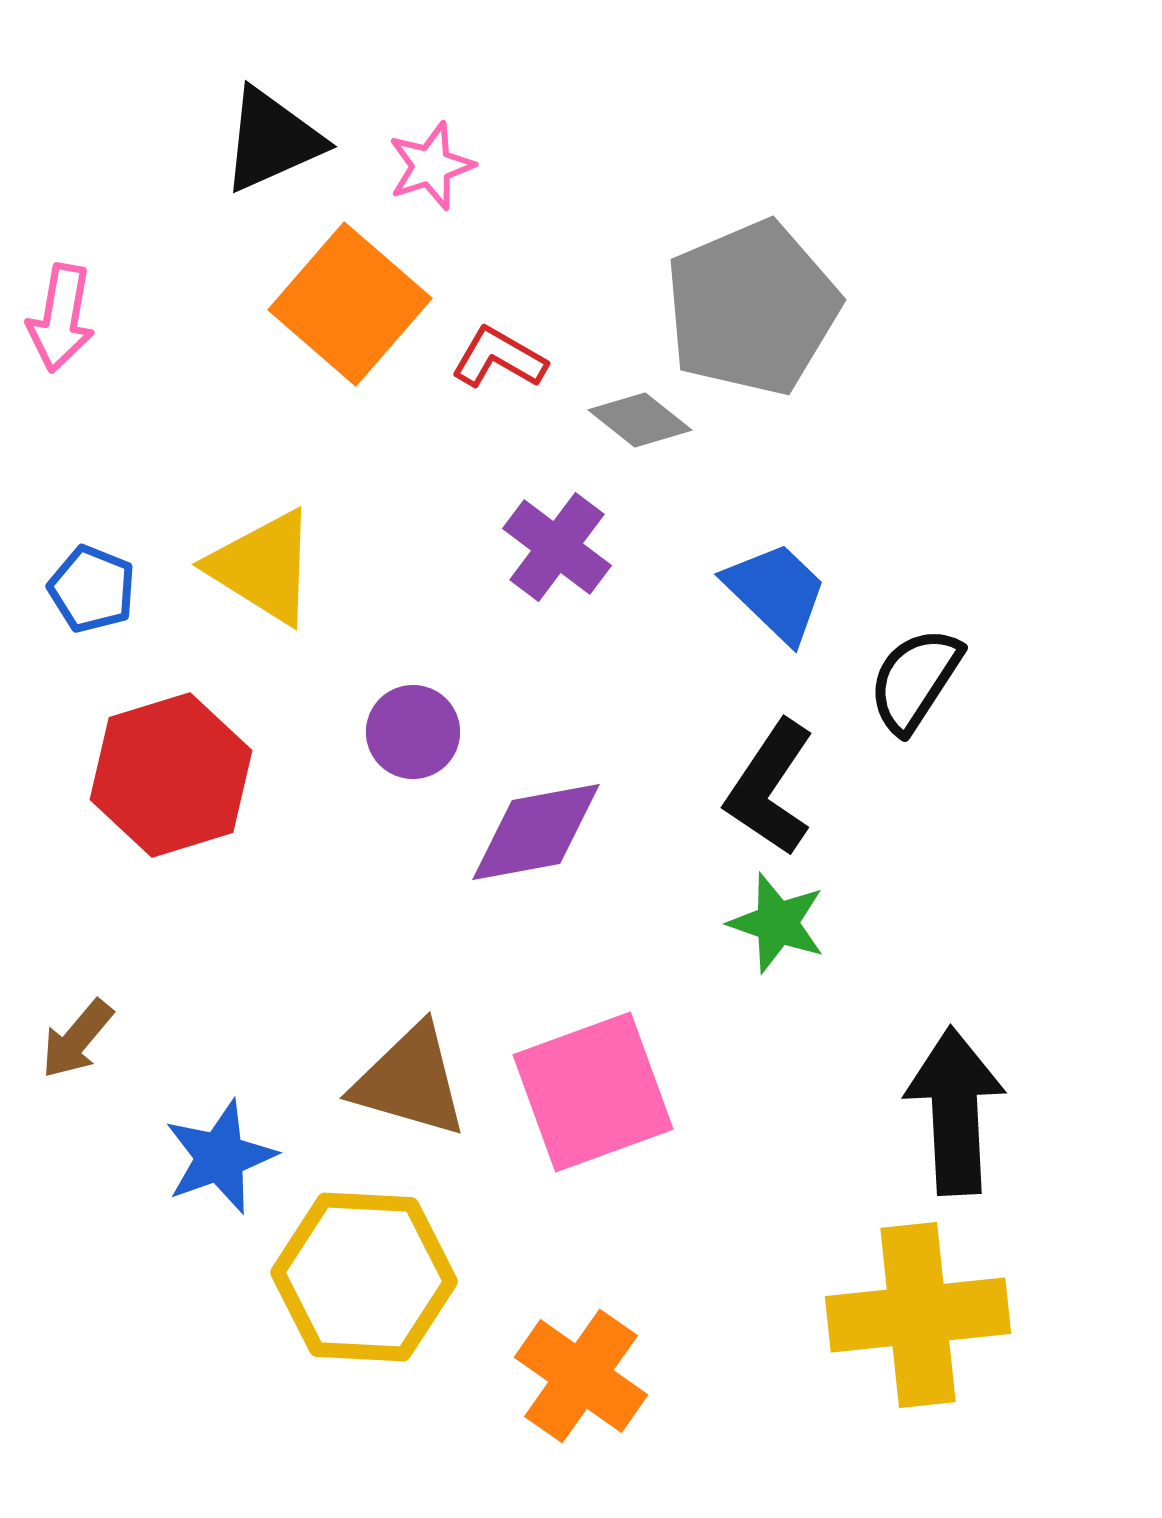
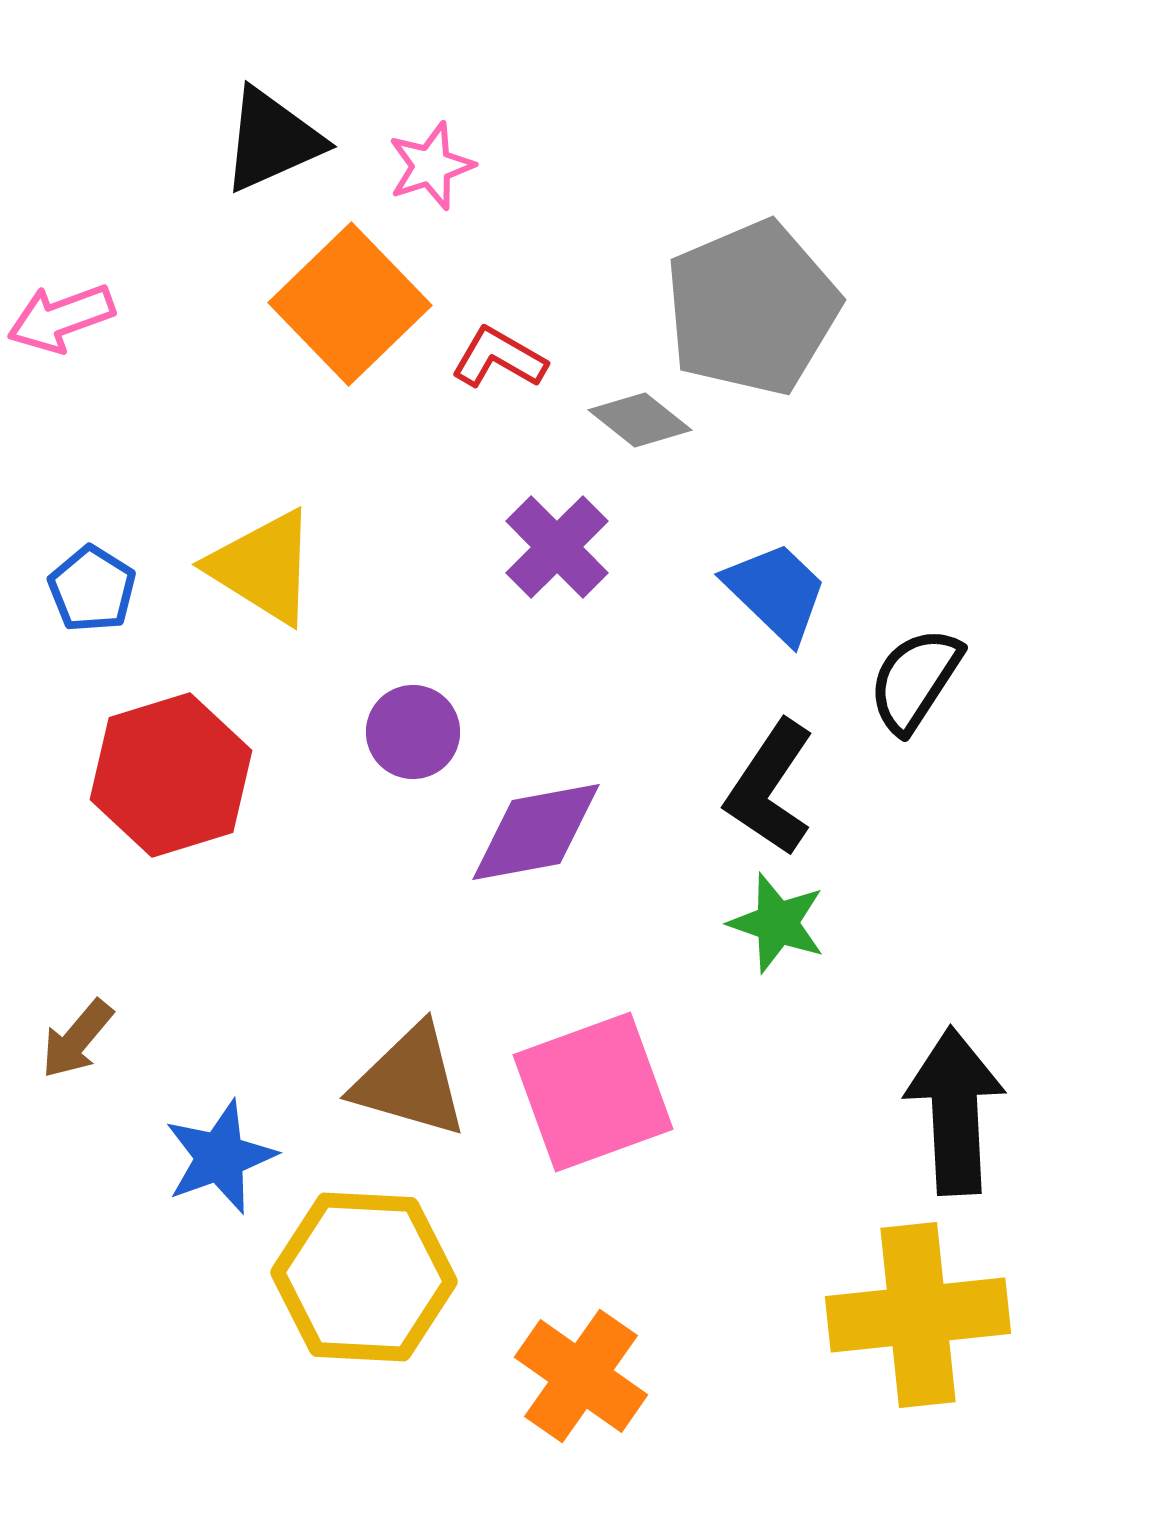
orange square: rotated 5 degrees clockwise
pink arrow: rotated 60 degrees clockwise
purple cross: rotated 8 degrees clockwise
blue pentagon: rotated 10 degrees clockwise
